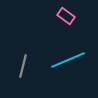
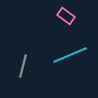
cyan line: moved 2 px right, 5 px up
